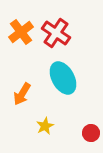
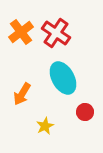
red circle: moved 6 px left, 21 px up
